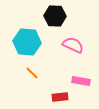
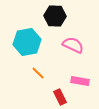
cyan hexagon: rotated 16 degrees counterclockwise
orange line: moved 6 px right
pink rectangle: moved 1 px left
red rectangle: rotated 70 degrees clockwise
